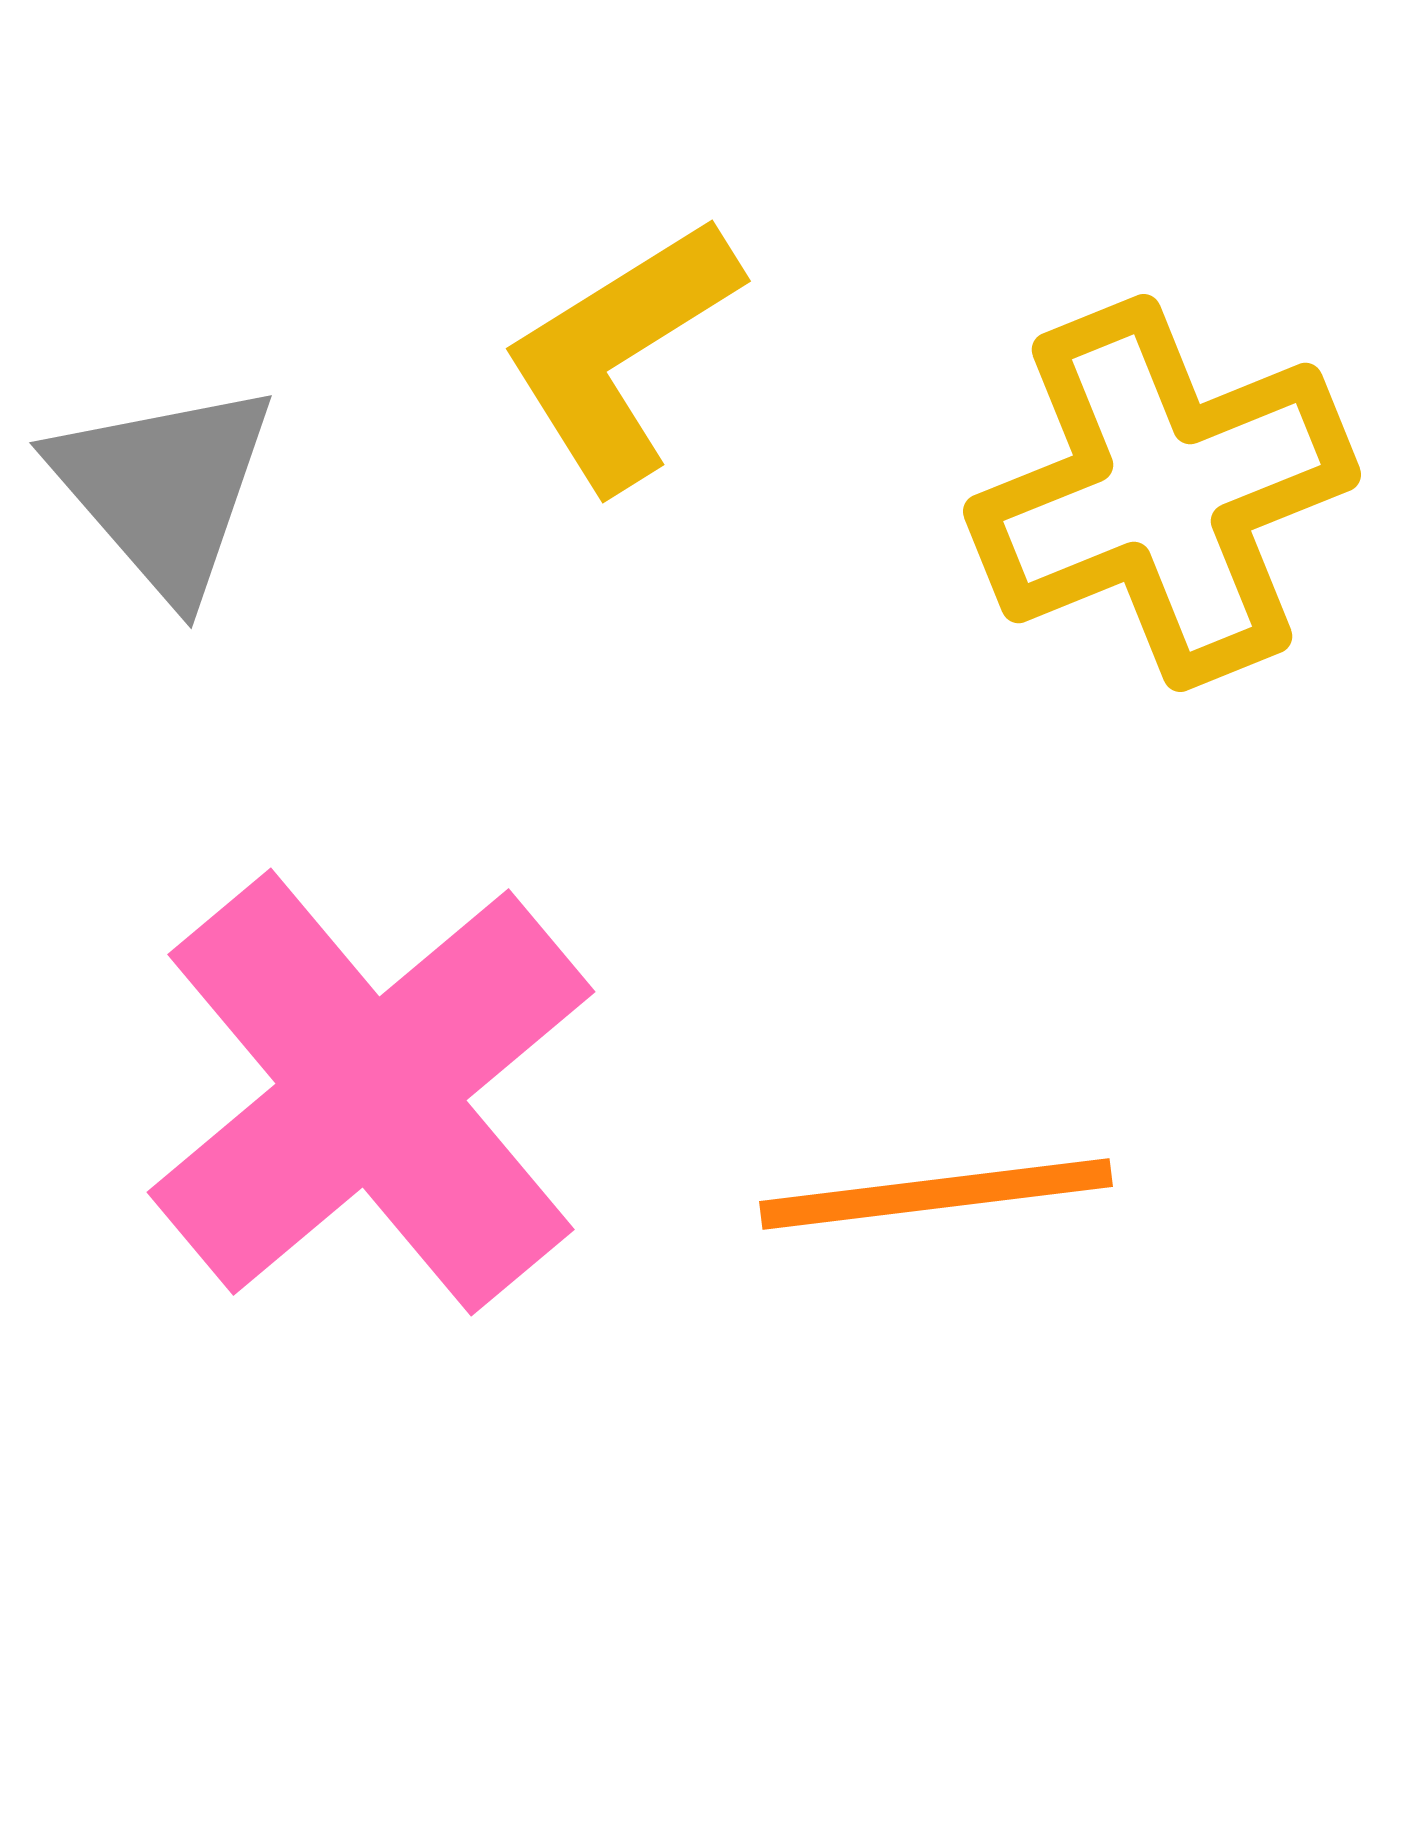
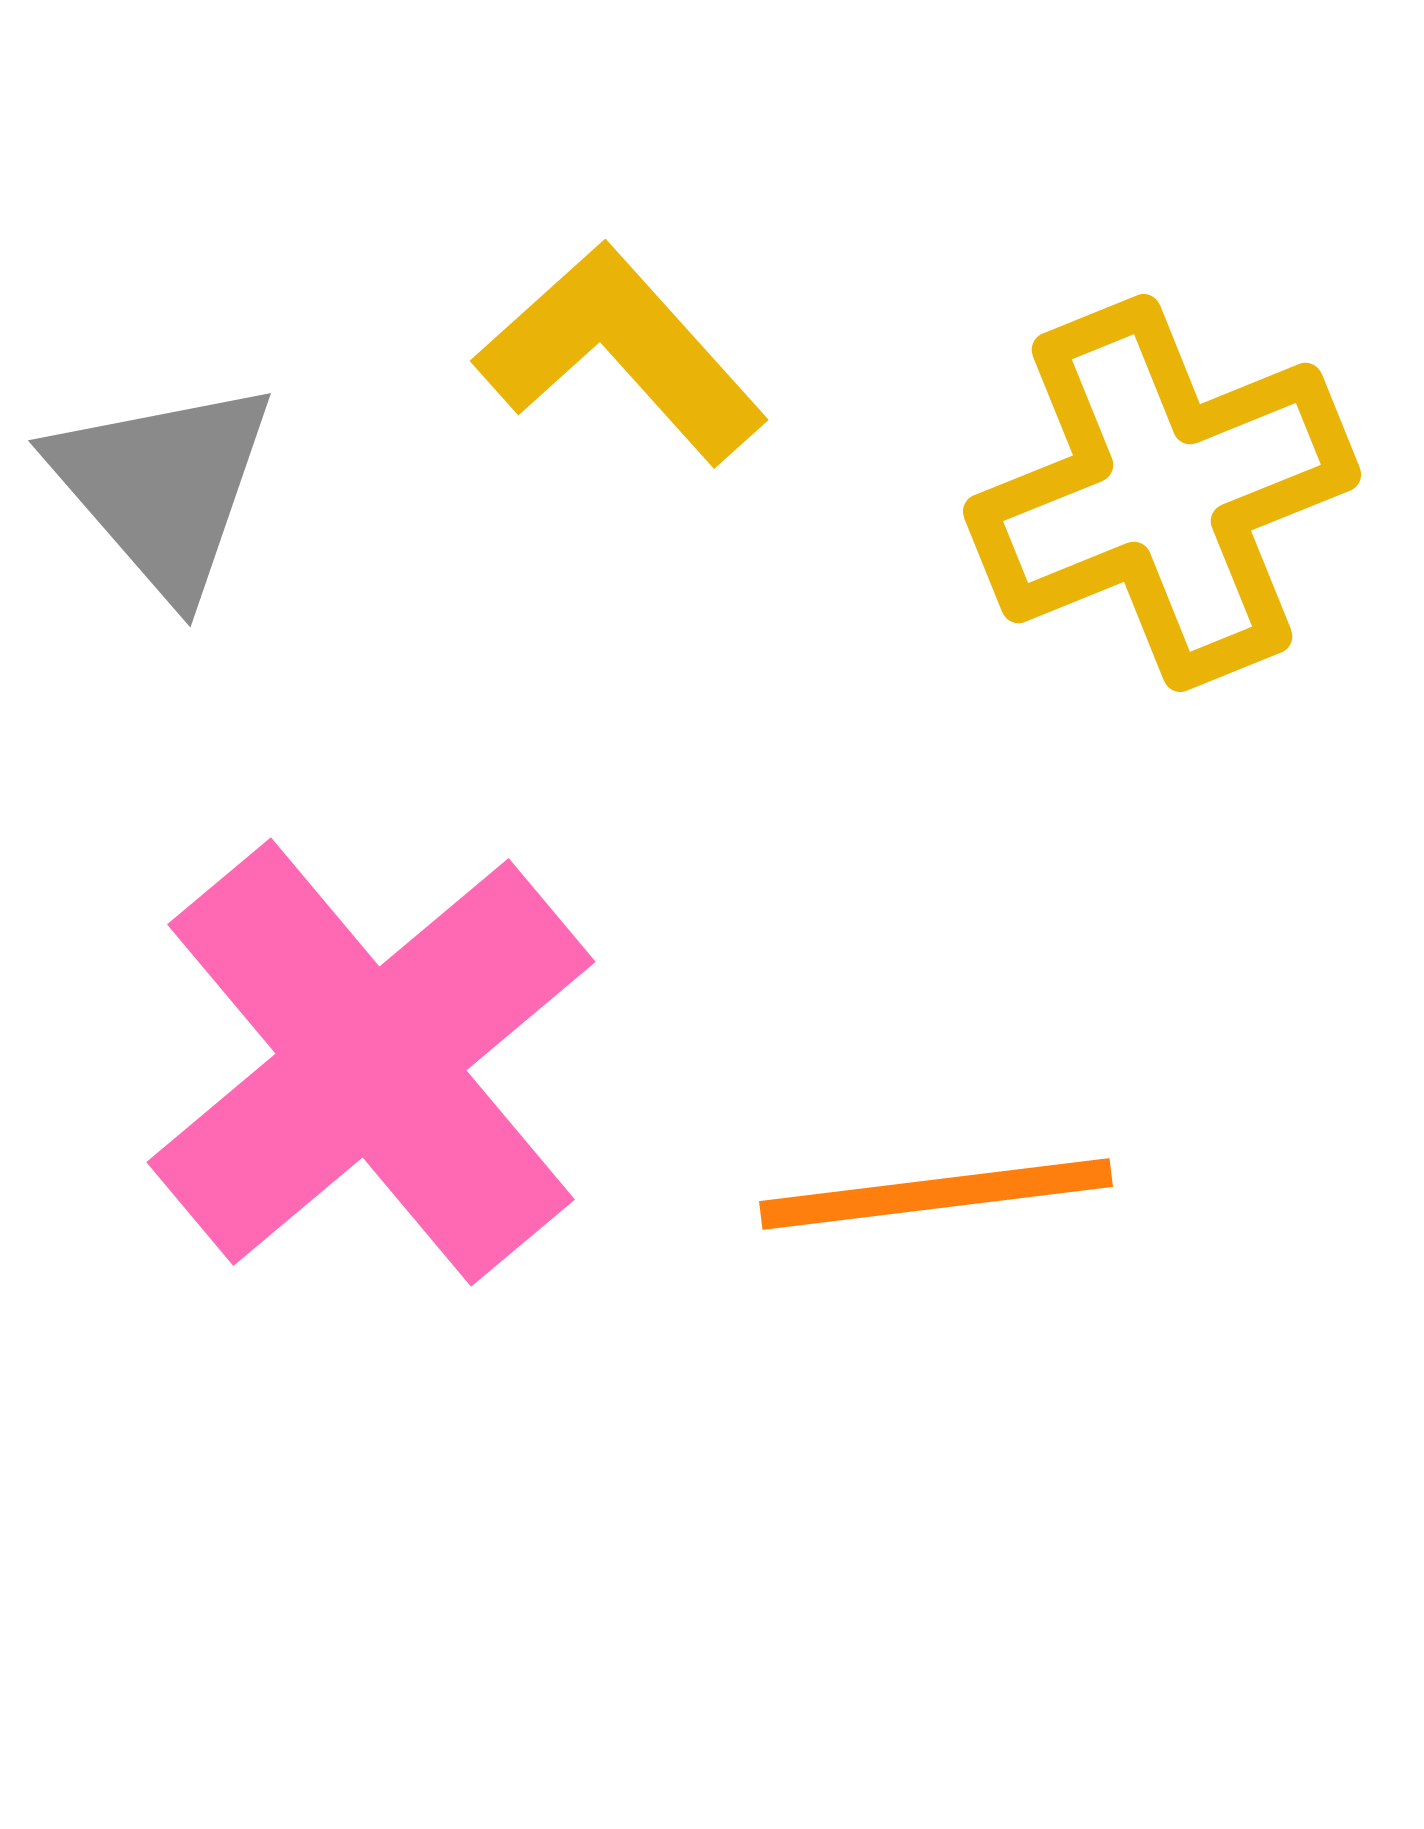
yellow L-shape: rotated 80 degrees clockwise
gray triangle: moved 1 px left, 2 px up
pink cross: moved 30 px up
